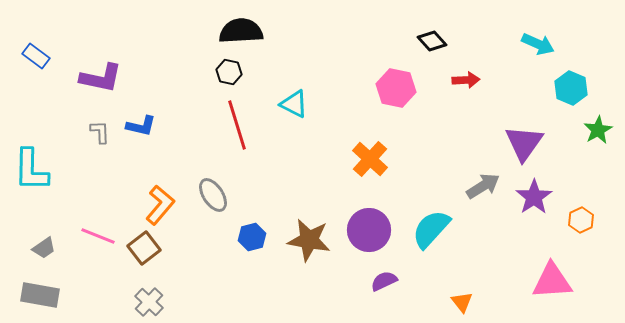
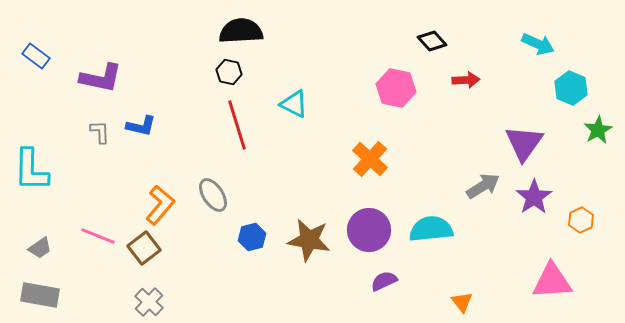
cyan semicircle: rotated 42 degrees clockwise
gray trapezoid: moved 4 px left
